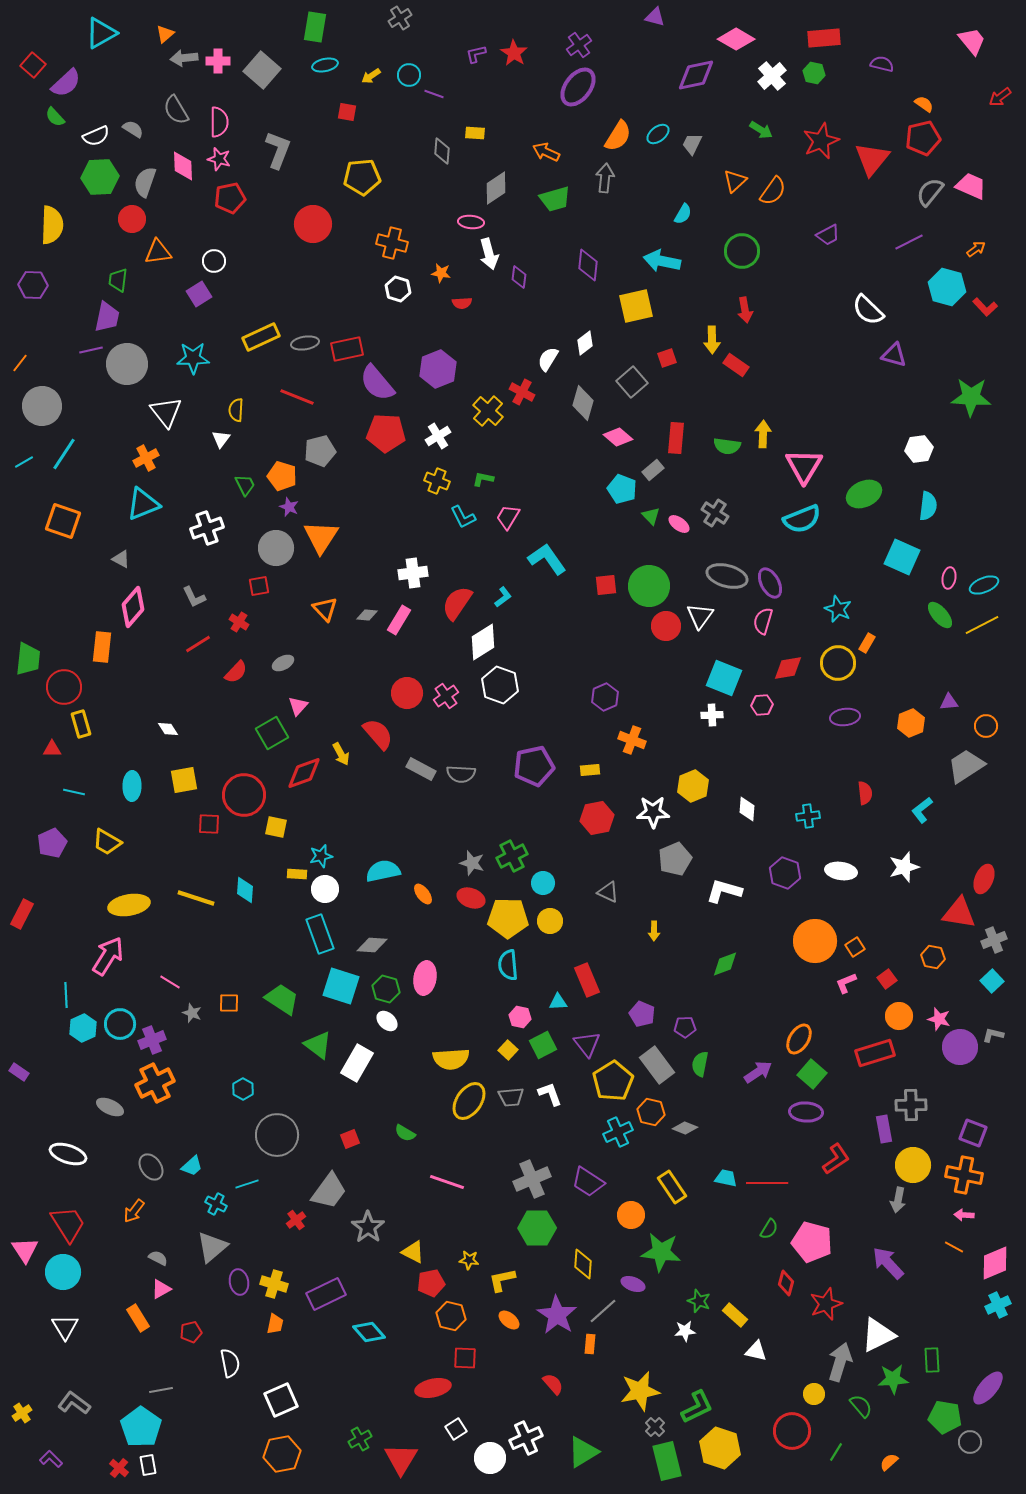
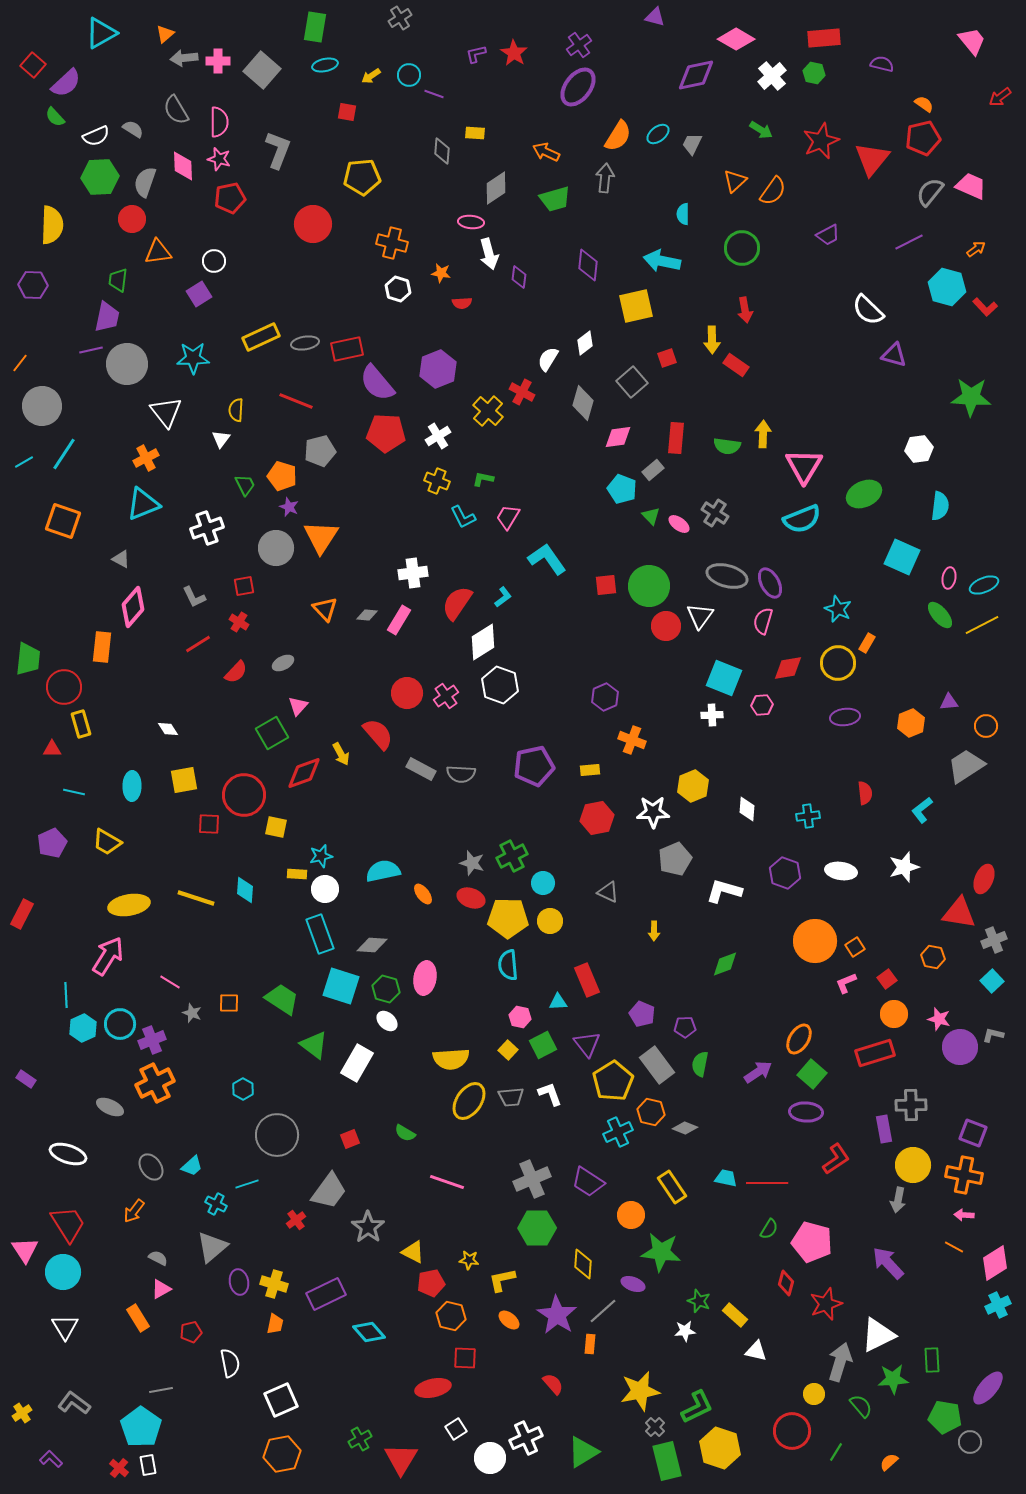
cyan semicircle at (683, 214): rotated 150 degrees clockwise
green circle at (742, 251): moved 3 px up
red line at (297, 397): moved 1 px left, 4 px down
pink diamond at (618, 437): rotated 48 degrees counterclockwise
cyan semicircle at (928, 506): moved 12 px right
red square at (259, 586): moved 15 px left
orange circle at (899, 1016): moved 5 px left, 2 px up
green triangle at (318, 1045): moved 4 px left
purple rectangle at (19, 1072): moved 7 px right, 7 px down
pink diamond at (995, 1263): rotated 9 degrees counterclockwise
